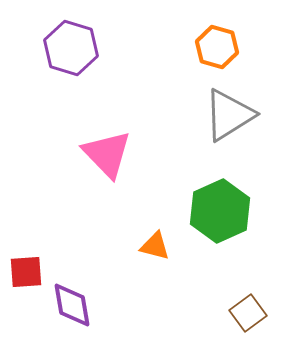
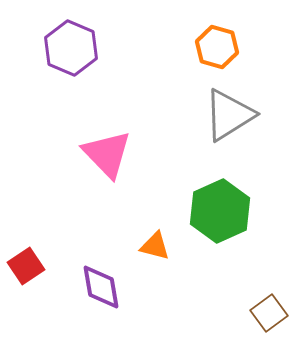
purple hexagon: rotated 6 degrees clockwise
red square: moved 6 px up; rotated 30 degrees counterclockwise
purple diamond: moved 29 px right, 18 px up
brown square: moved 21 px right
